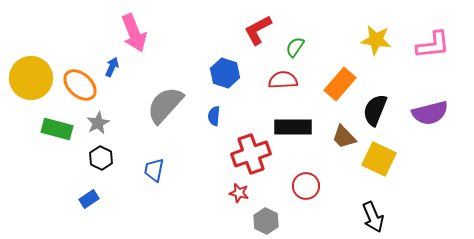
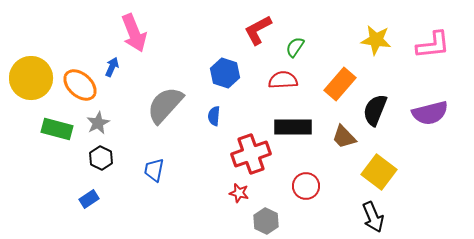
yellow square: moved 13 px down; rotated 12 degrees clockwise
